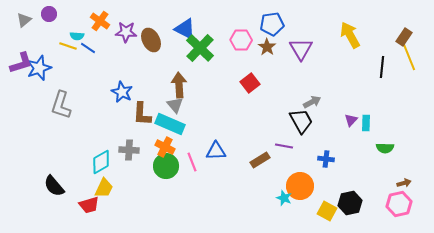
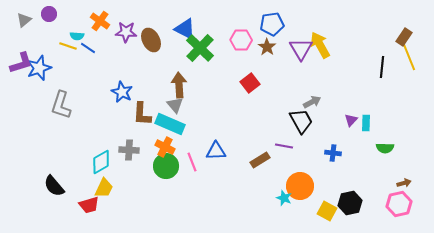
yellow arrow at (350, 35): moved 30 px left, 10 px down
blue cross at (326, 159): moved 7 px right, 6 px up
